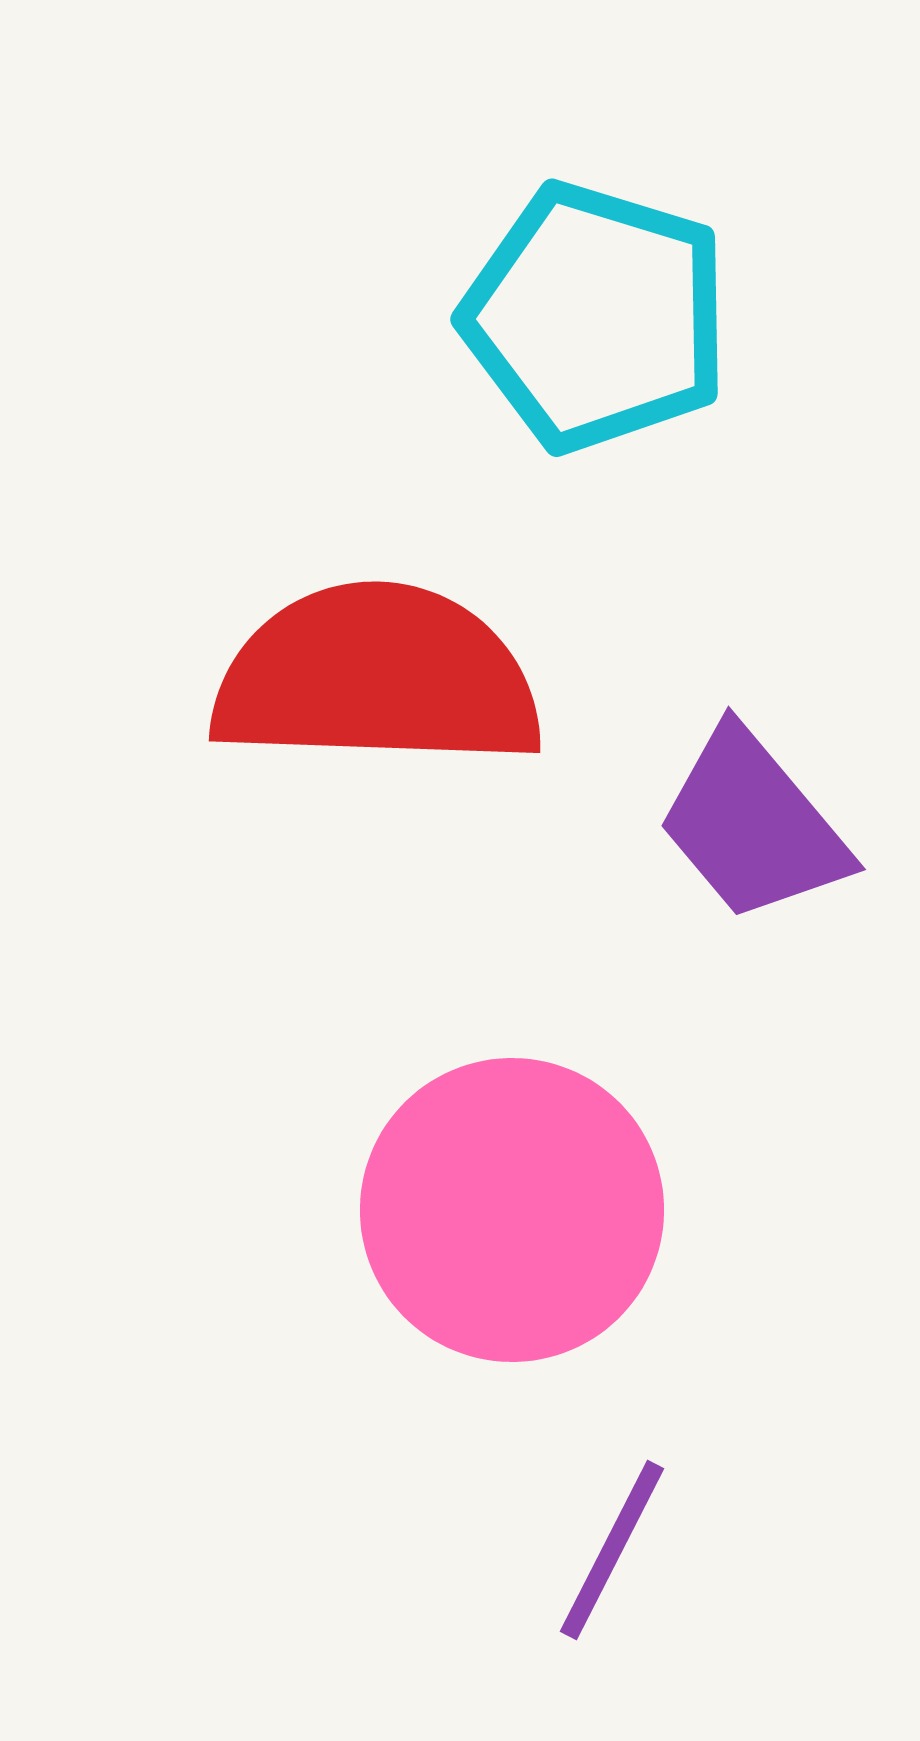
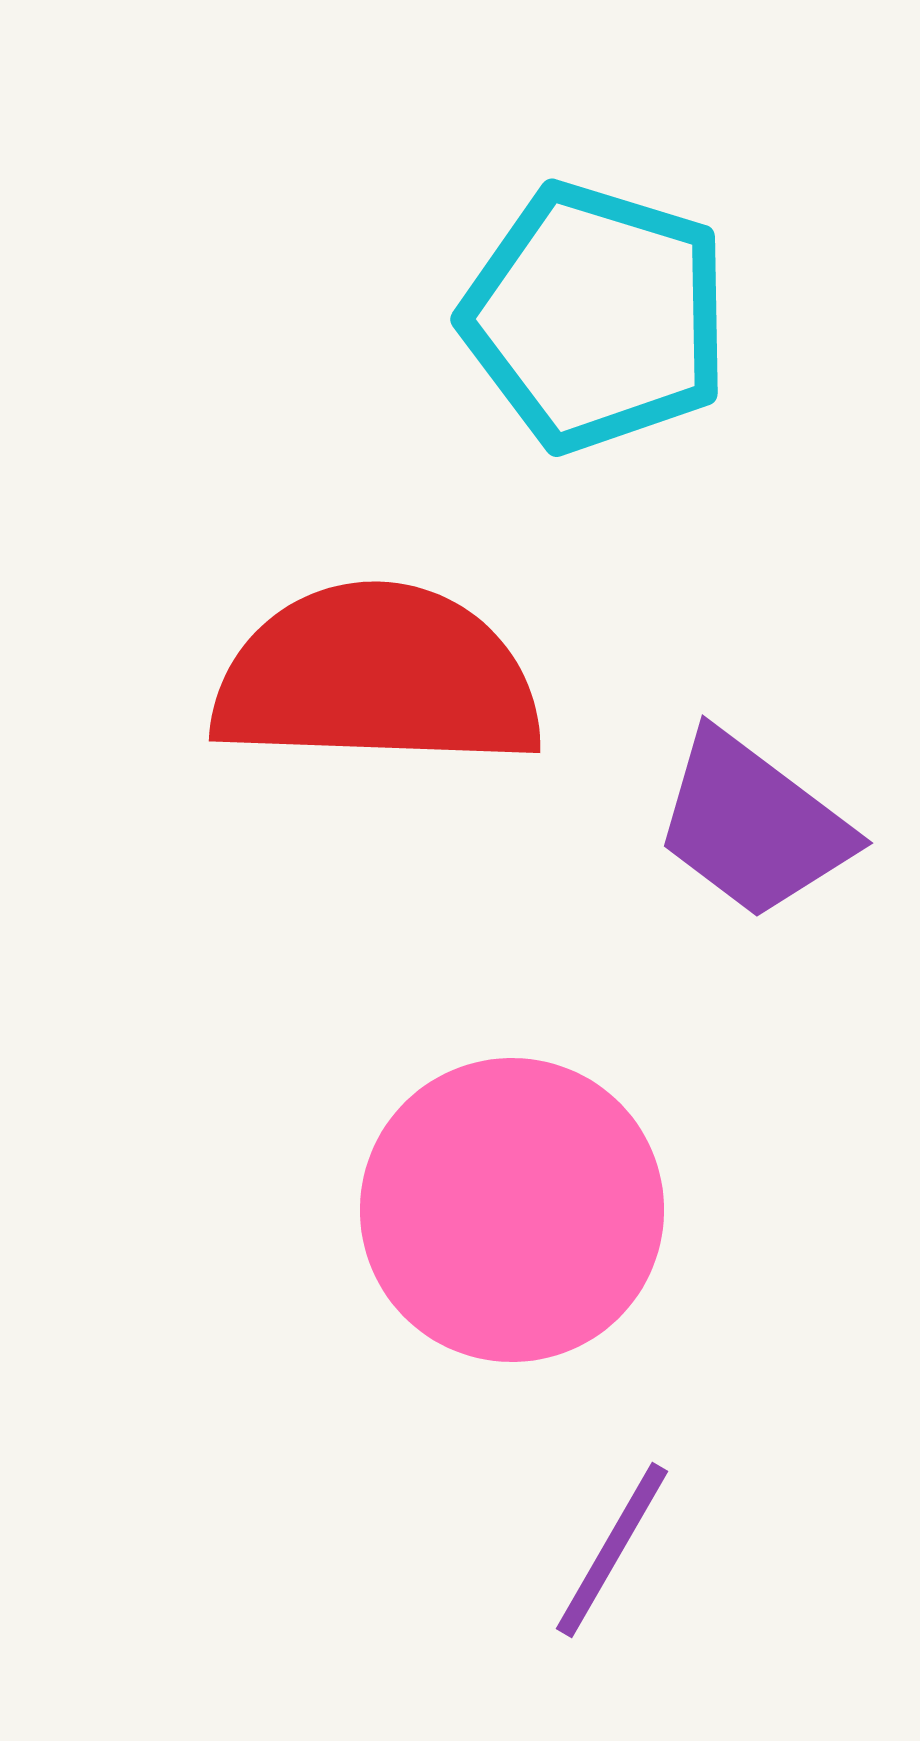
purple trapezoid: rotated 13 degrees counterclockwise
purple line: rotated 3 degrees clockwise
